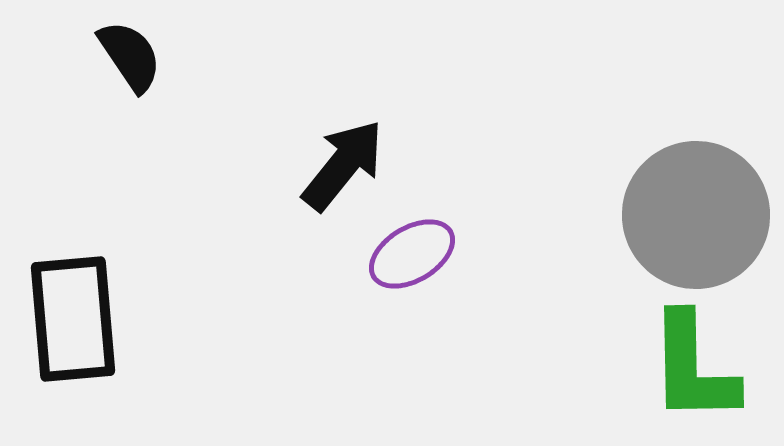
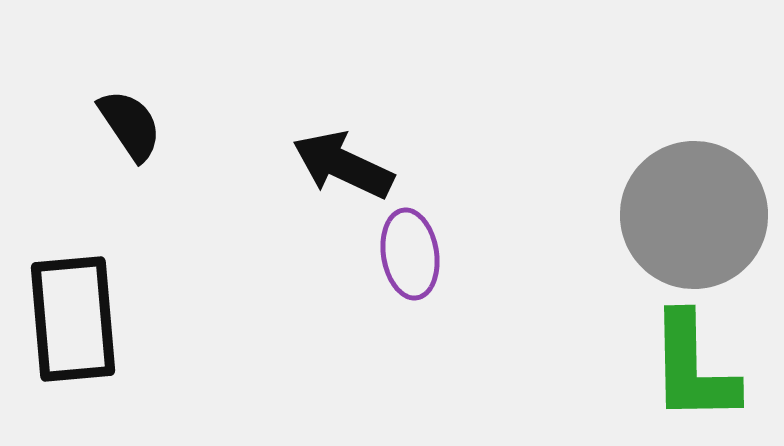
black semicircle: moved 69 px down
black arrow: rotated 104 degrees counterclockwise
gray circle: moved 2 px left
purple ellipse: moved 2 px left; rotated 68 degrees counterclockwise
